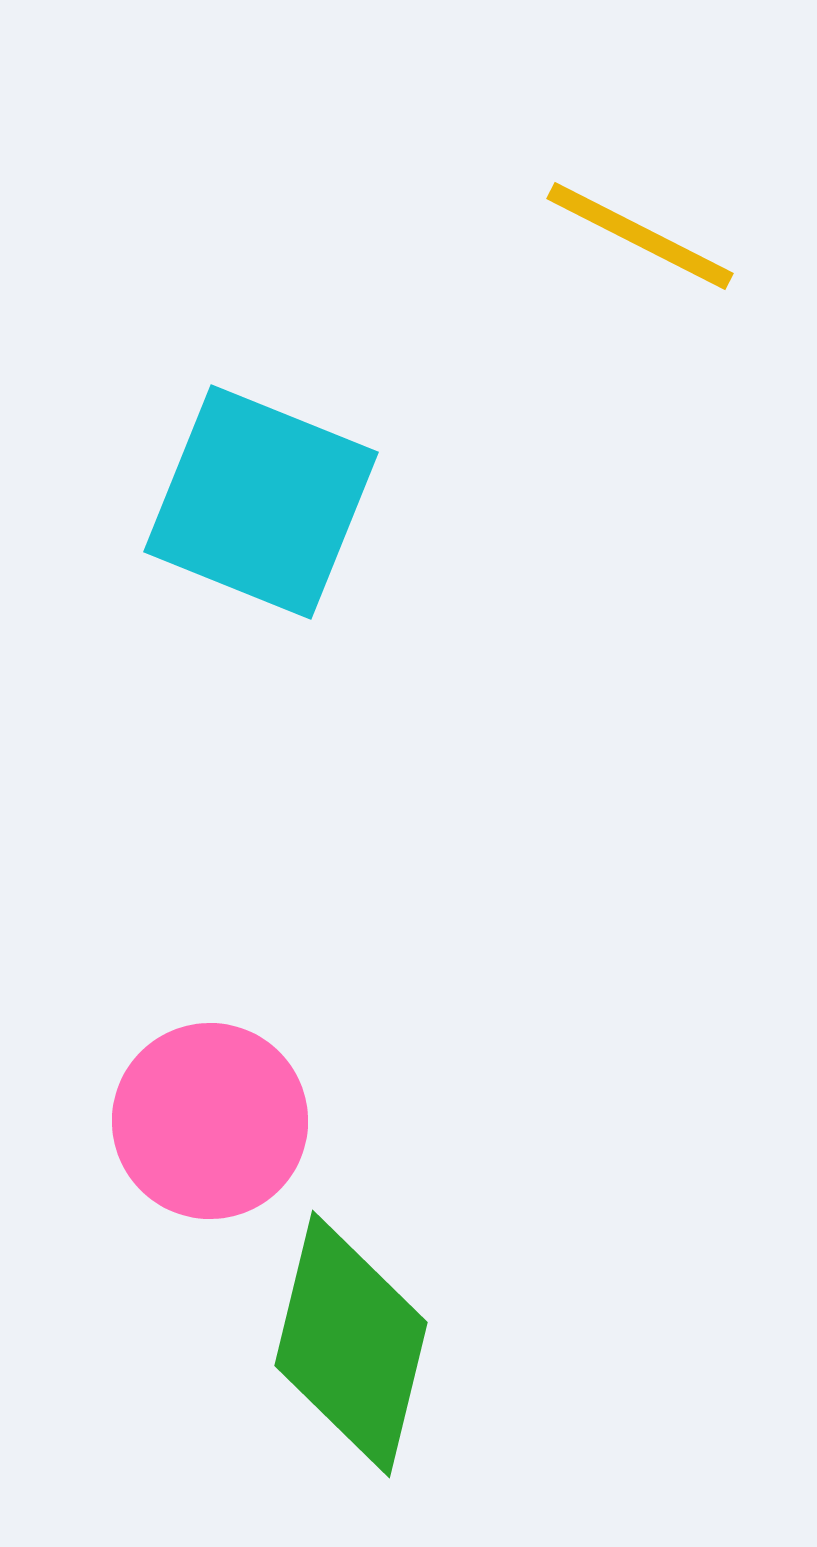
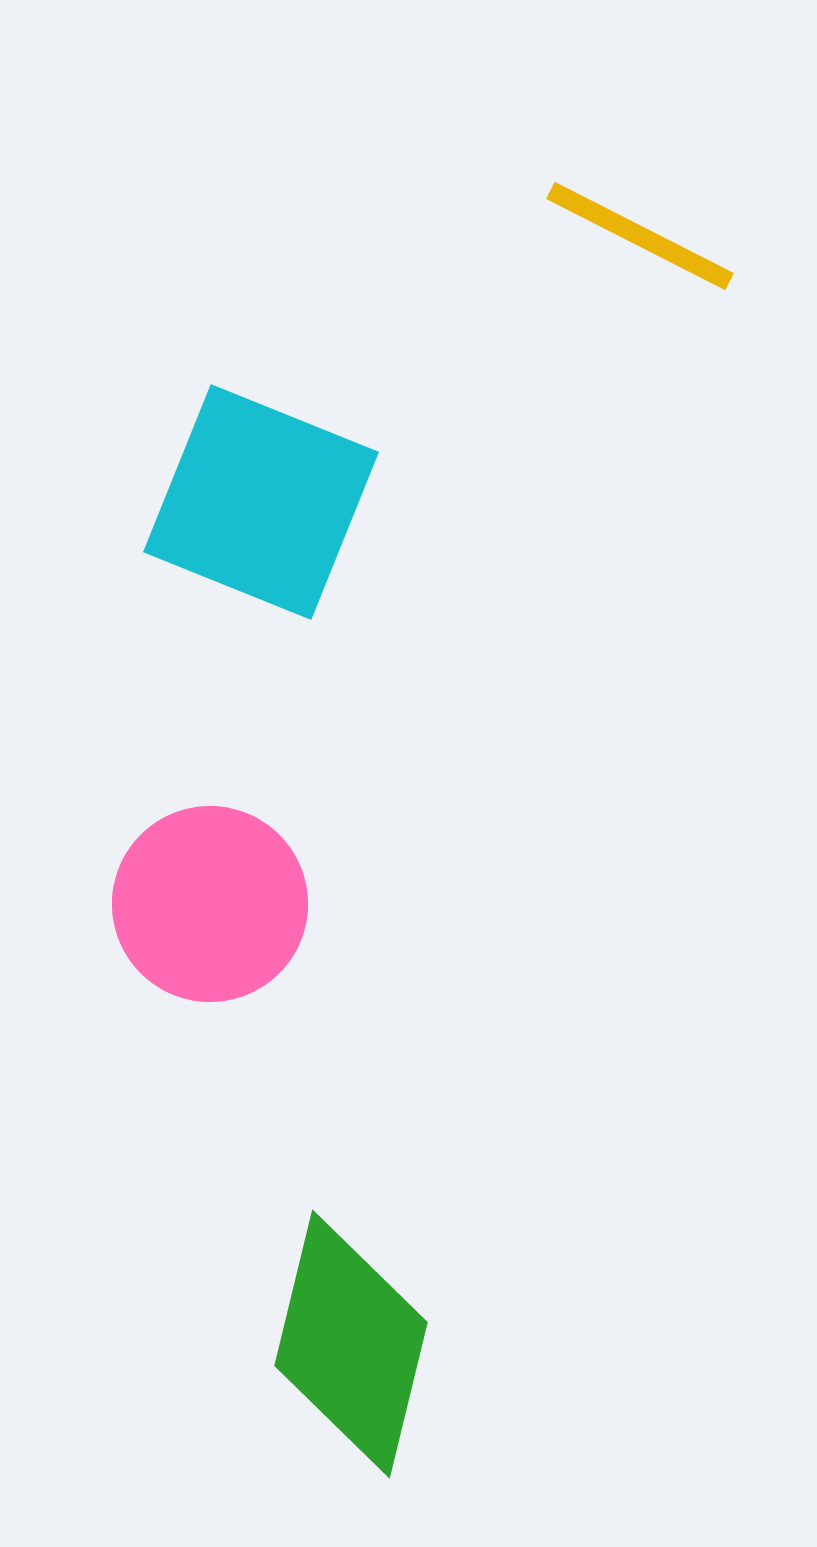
pink circle: moved 217 px up
